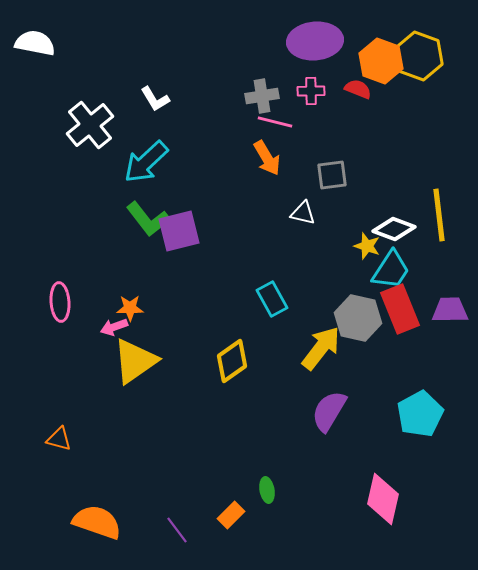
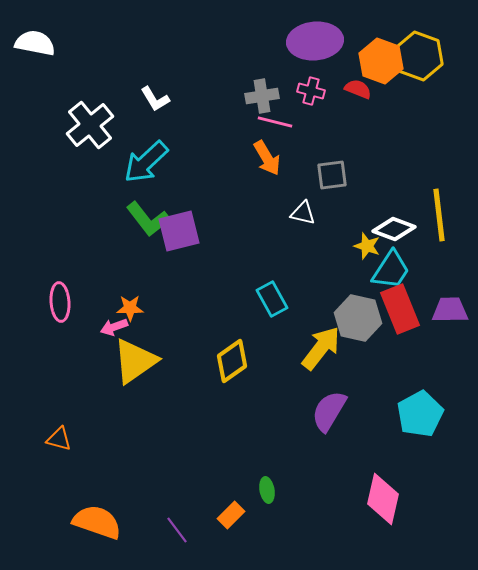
pink cross: rotated 16 degrees clockwise
